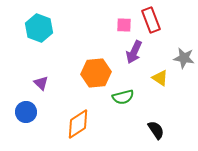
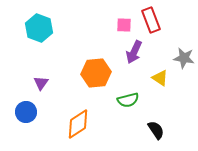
purple triangle: rotated 21 degrees clockwise
green semicircle: moved 5 px right, 3 px down
